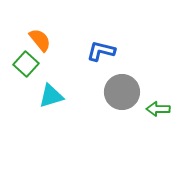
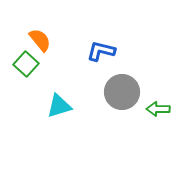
cyan triangle: moved 8 px right, 10 px down
